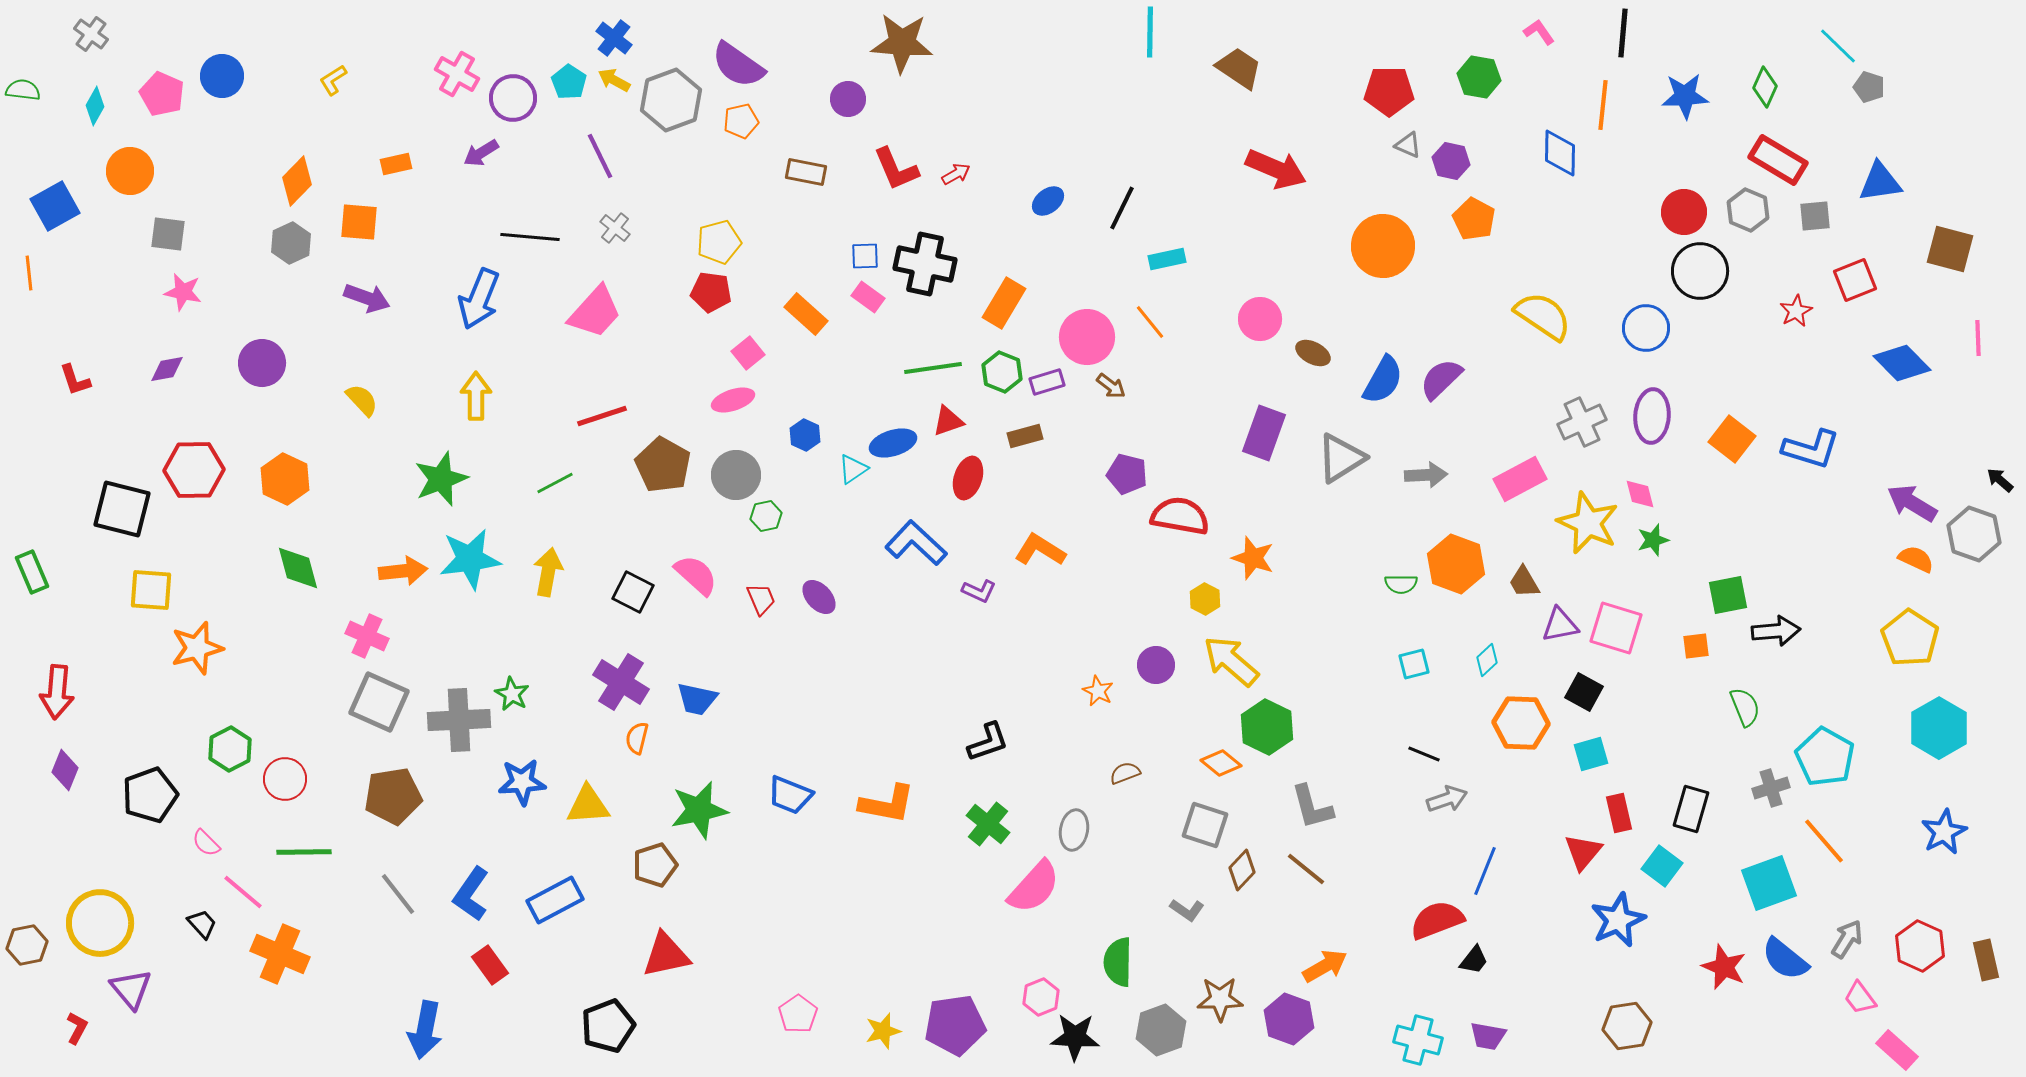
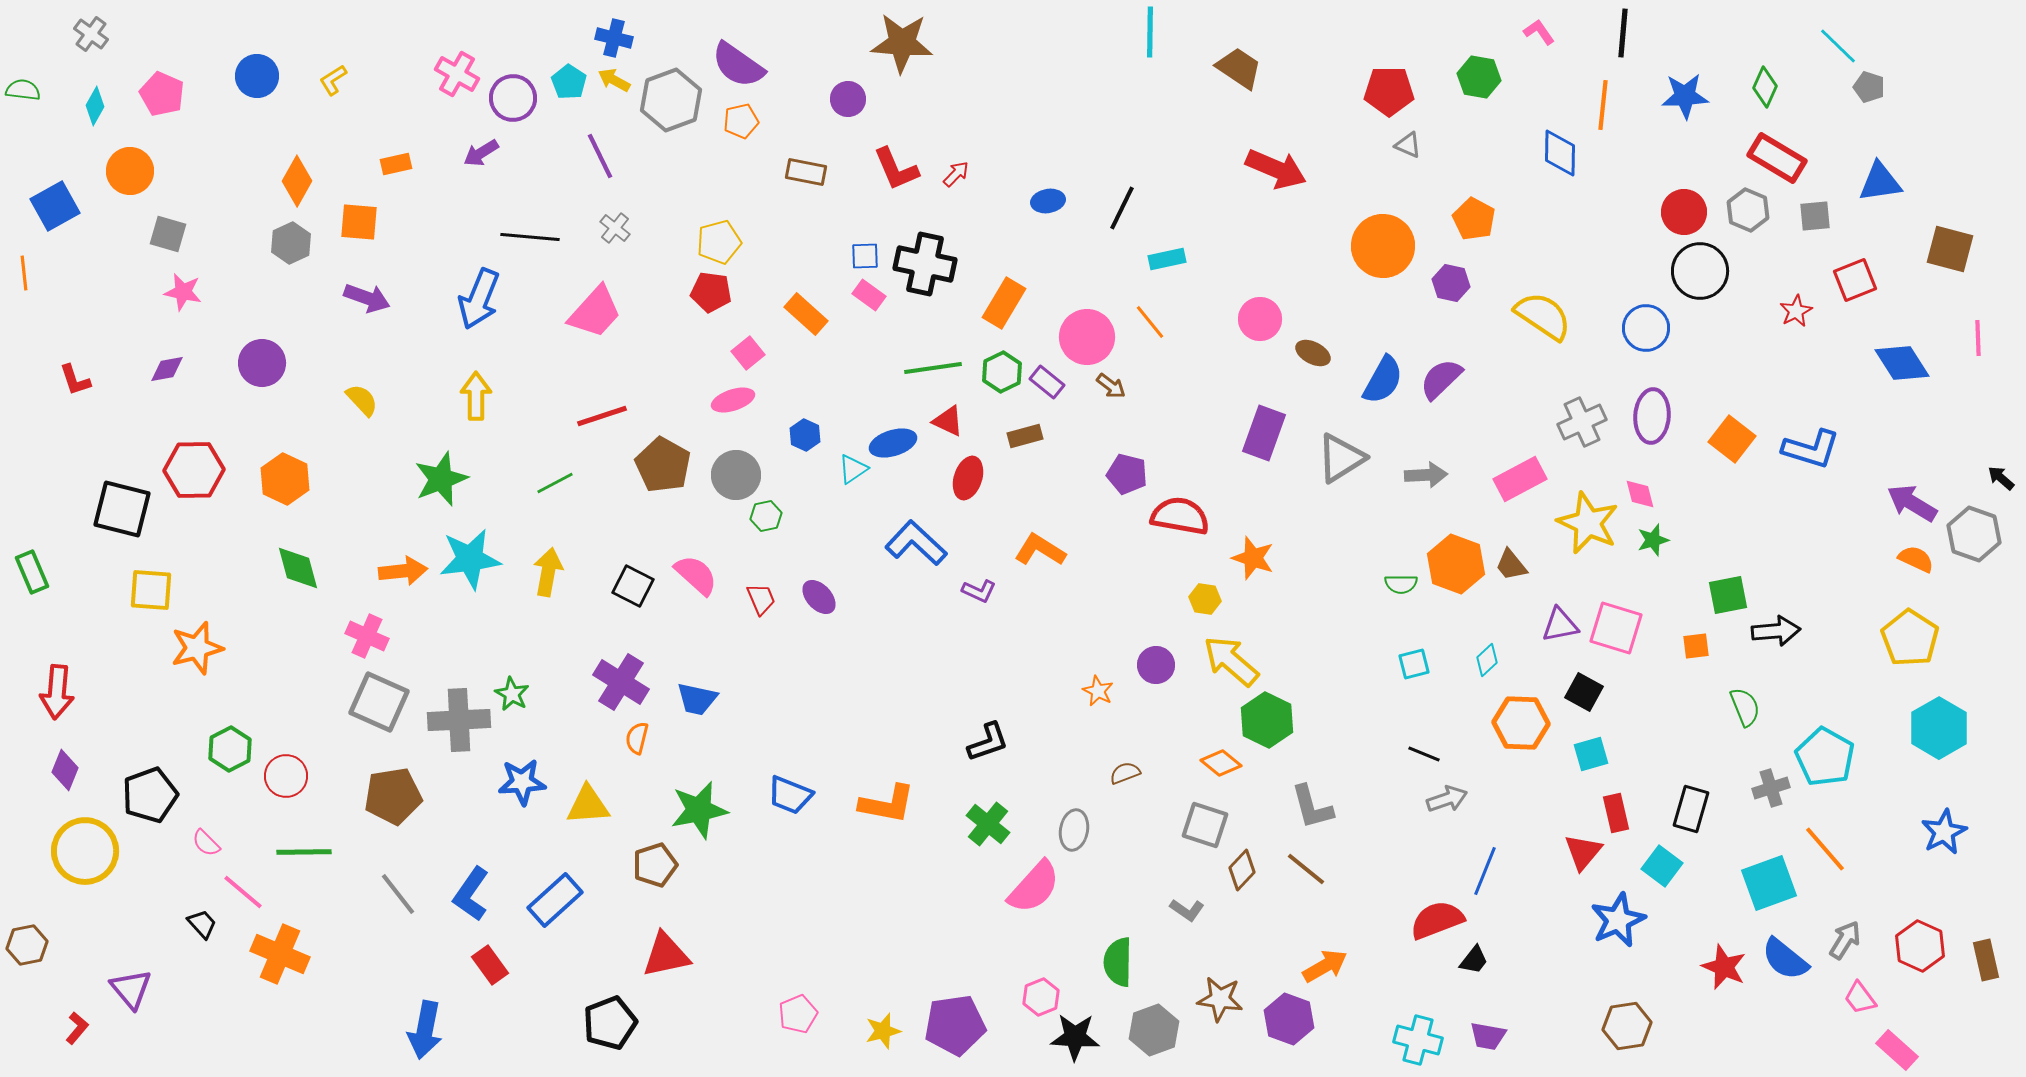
blue cross at (614, 38): rotated 24 degrees counterclockwise
blue circle at (222, 76): moved 35 px right
red rectangle at (1778, 160): moved 1 px left, 2 px up
purple hexagon at (1451, 161): moved 122 px down
red arrow at (956, 174): rotated 16 degrees counterclockwise
orange diamond at (297, 181): rotated 15 degrees counterclockwise
blue ellipse at (1048, 201): rotated 28 degrees clockwise
gray square at (168, 234): rotated 9 degrees clockwise
orange line at (29, 273): moved 5 px left
pink rectangle at (868, 297): moved 1 px right, 2 px up
blue diamond at (1902, 363): rotated 12 degrees clockwise
green hexagon at (1002, 372): rotated 12 degrees clockwise
purple rectangle at (1047, 382): rotated 56 degrees clockwise
red triangle at (948, 421): rotated 44 degrees clockwise
black arrow at (2000, 480): moved 1 px right, 2 px up
brown trapezoid at (1524, 582): moved 13 px left, 17 px up; rotated 9 degrees counterclockwise
black square at (633, 592): moved 6 px up
yellow hexagon at (1205, 599): rotated 20 degrees counterclockwise
green hexagon at (1267, 727): moved 7 px up
red circle at (285, 779): moved 1 px right, 3 px up
red rectangle at (1619, 813): moved 3 px left
orange line at (1824, 841): moved 1 px right, 8 px down
blue rectangle at (555, 900): rotated 14 degrees counterclockwise
yellow circle at (100, 923): moved 15 px left, 72 px up
gray arrow at (1847, 939): moved 2 px left, 1 px down
brown star at (1220, 999): rotated 9 degrees clockwise
pink pentagon at (798, 1014): rotated 12 degrees clockwise
black pentagon at (608, 1026): moved 2 px right, 3 px up
red L-shape at (77, 1028): rotated 12 degrees clockwise
gray hexagon at (1161, 1030): moved 7 px left
